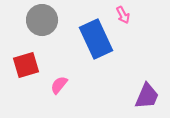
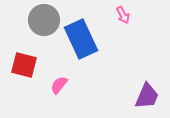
gray circle: moved 2 px right
blue rectangle: moved 15 px left
red square: moved 2 px left; rotated 32 degrees clockwise
